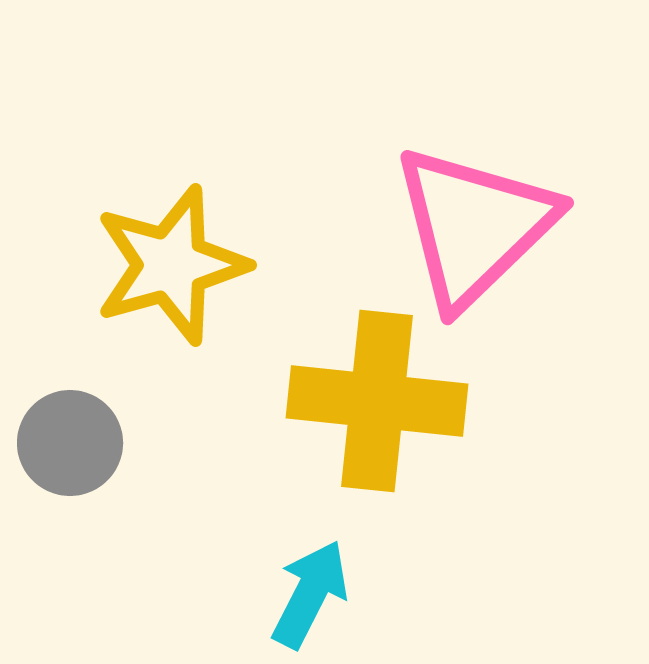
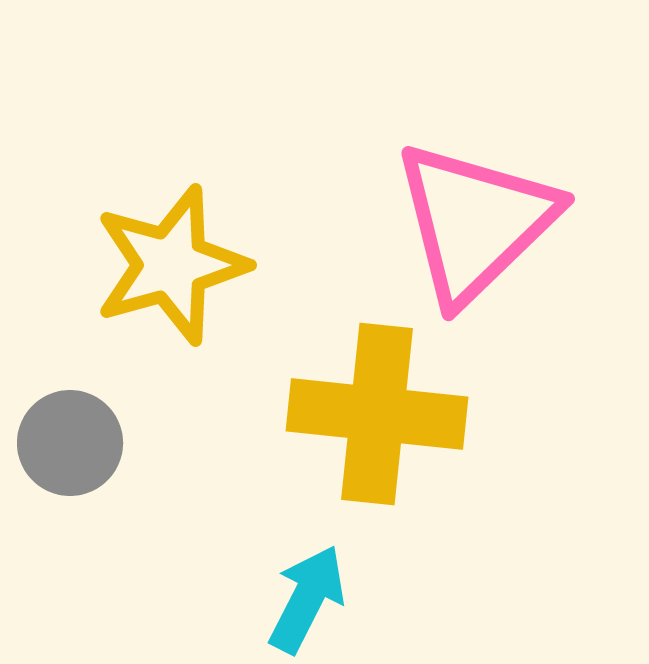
pink triangle: moved 1 px right, 4 px up
yellow cross: moved 13 px down
cyan arrow: moved 3 px left, 5 px down
